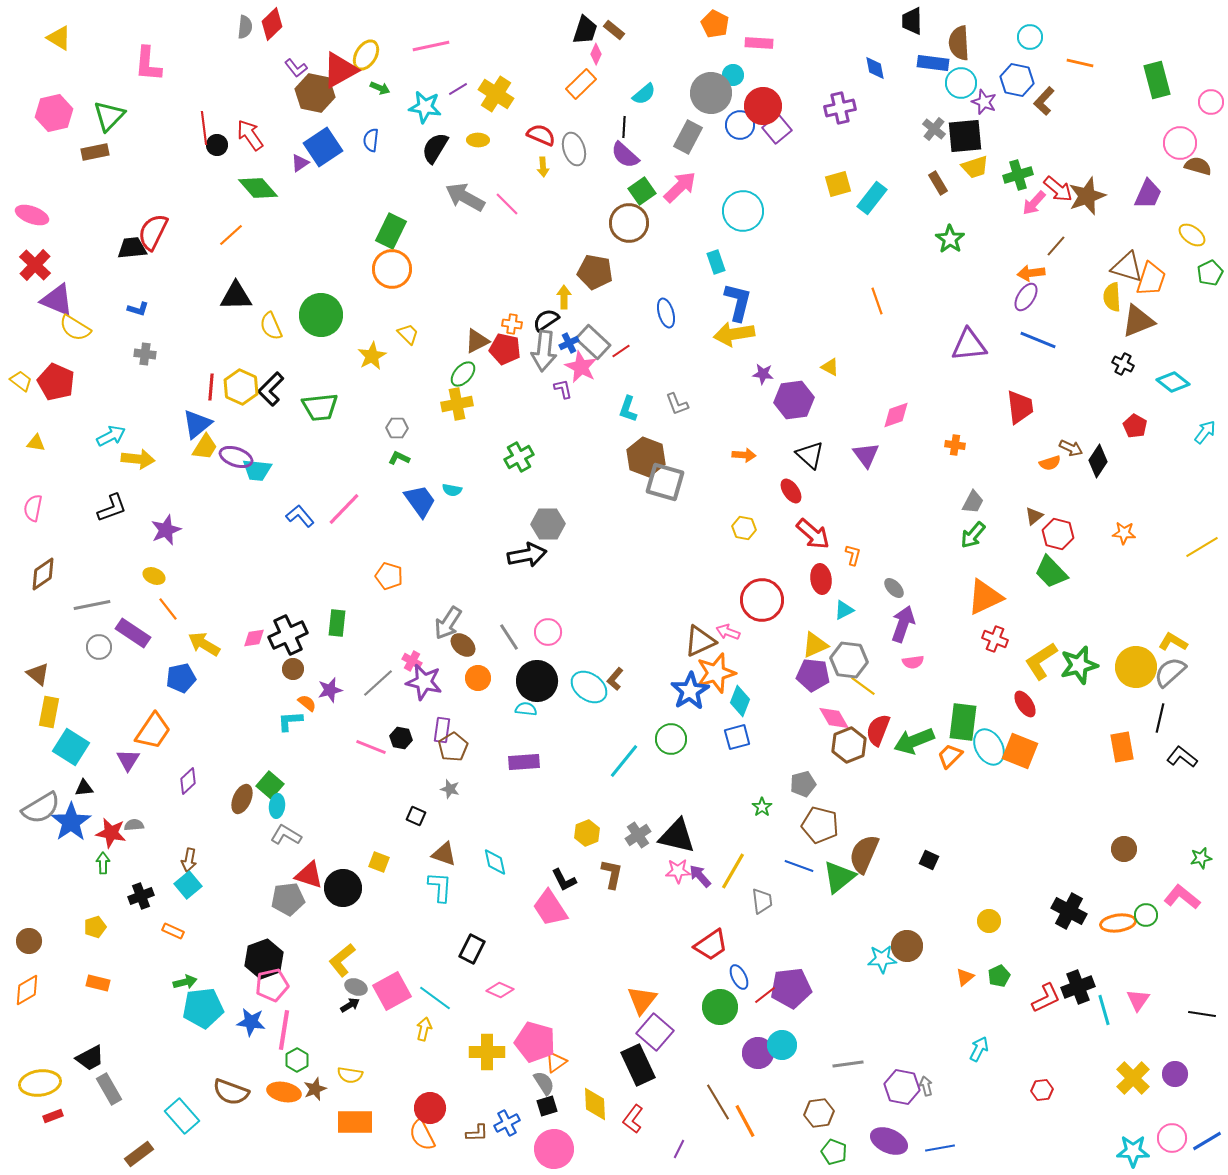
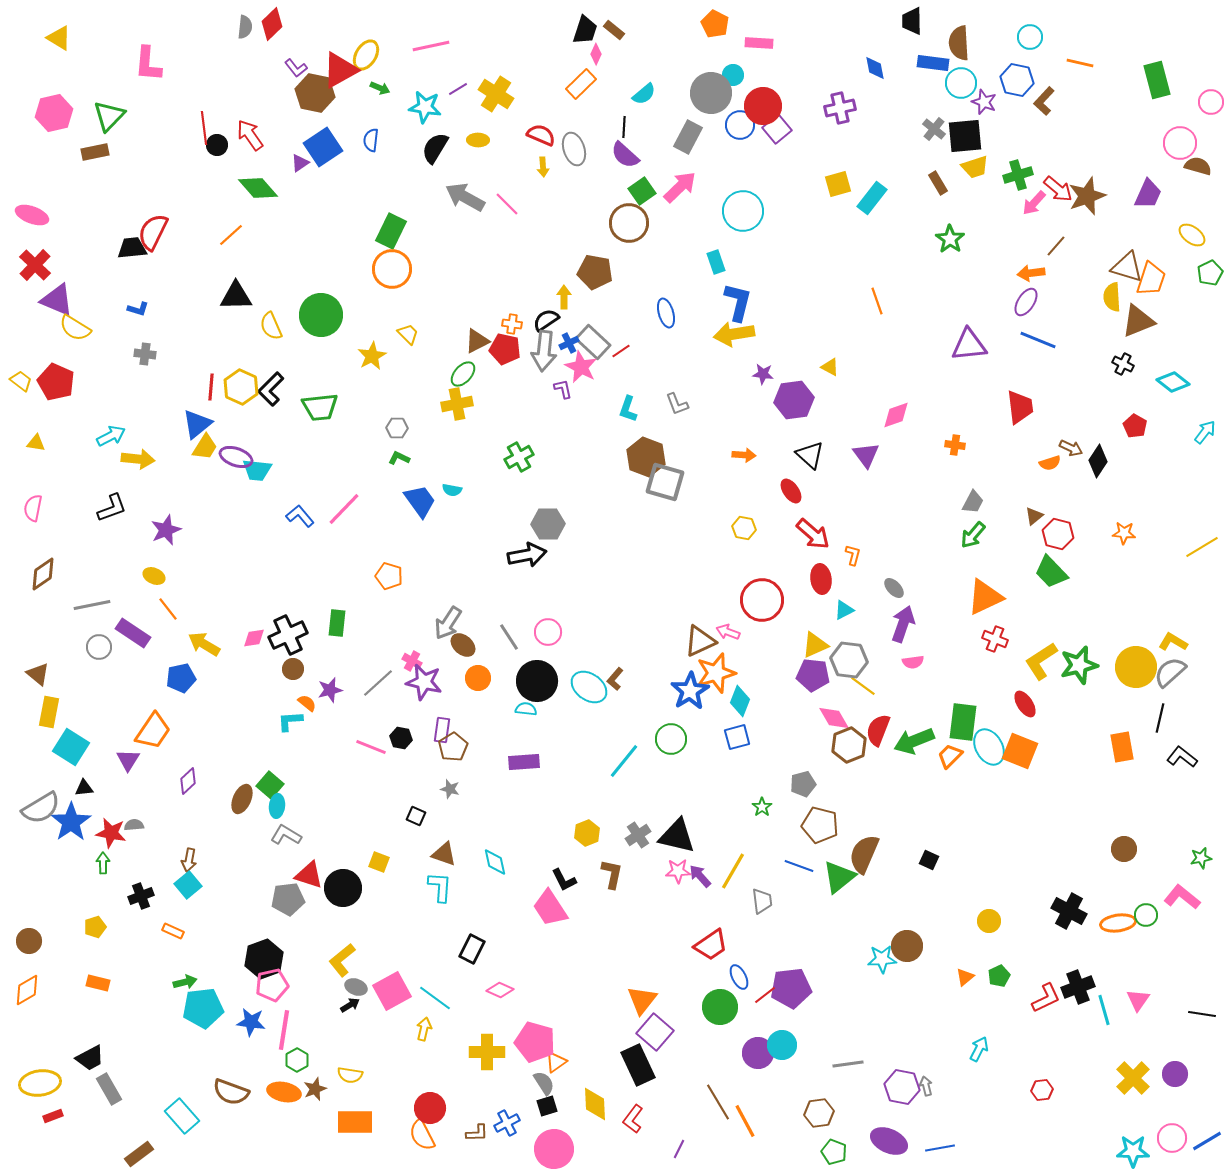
purple ellipse at (1026, 297): moved 5 px down
